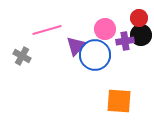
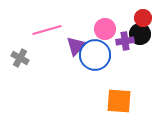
red circle: moved 4 px right
black circle: moved 1 px left, 1 px up
gray cross: moved 2 px left, 2 px down
